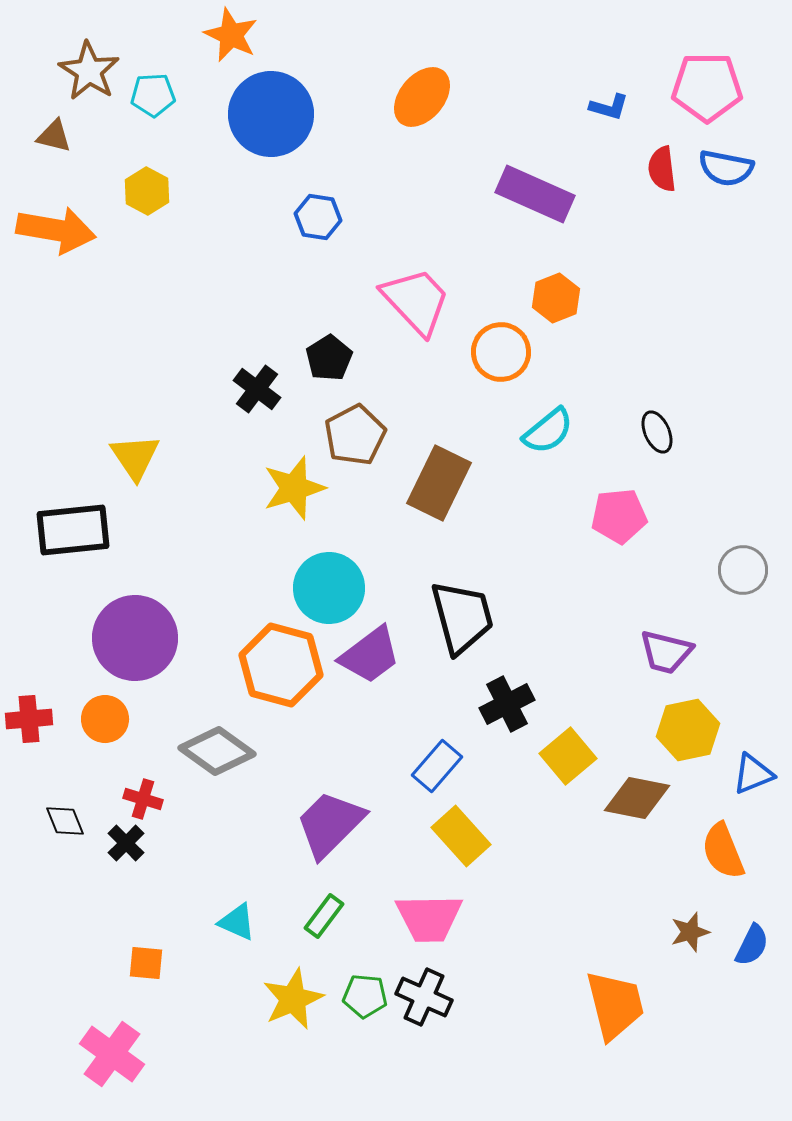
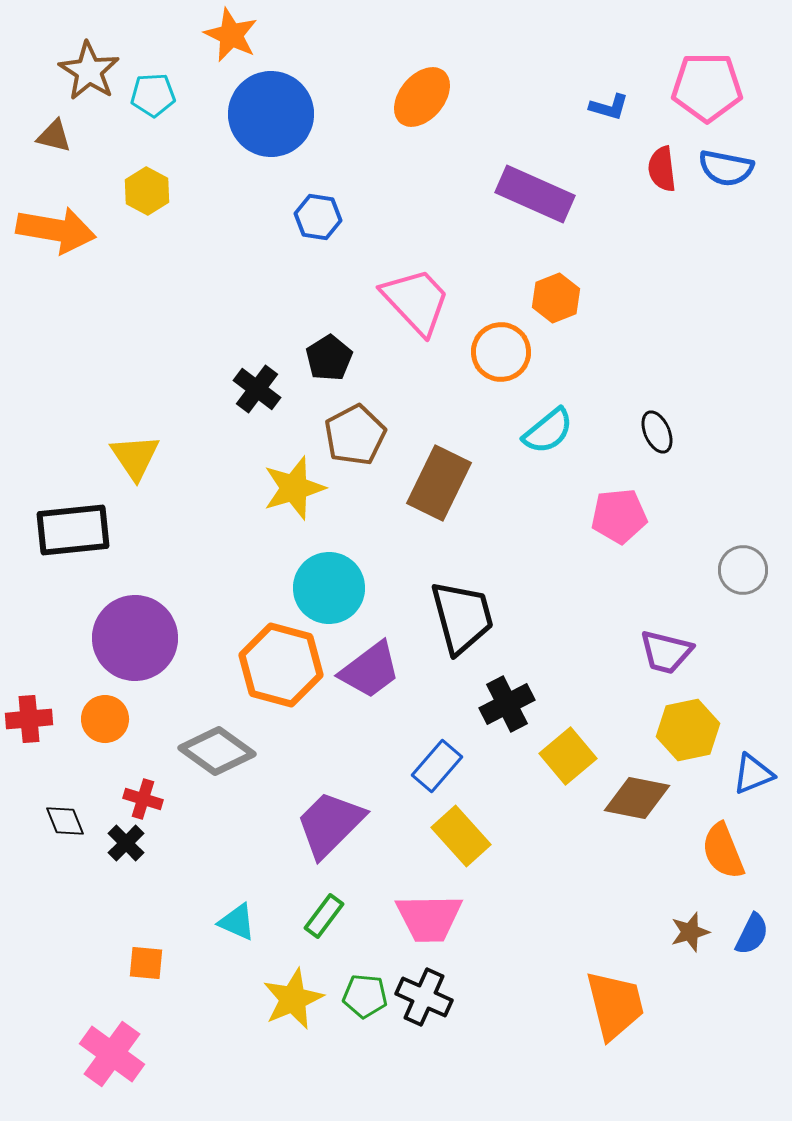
purple trapezoid at (370, 655): moved 15 px down
blue semicircle at (752, 945): moved 11 px up
